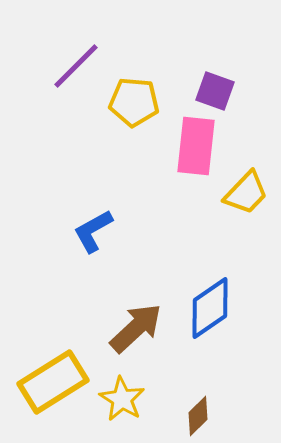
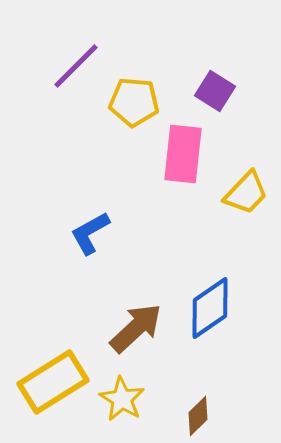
purple square: rotated 12 degrees clockwise
pink rectangle: moved 13 px left, 8 px down
blue L-shape: moved 3 px left, 2 px down
